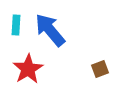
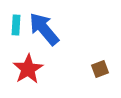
blue arrow: moved 6 px left, 1 px up
